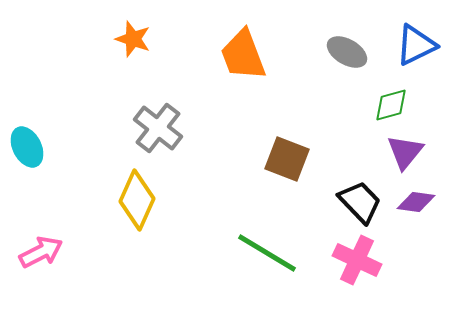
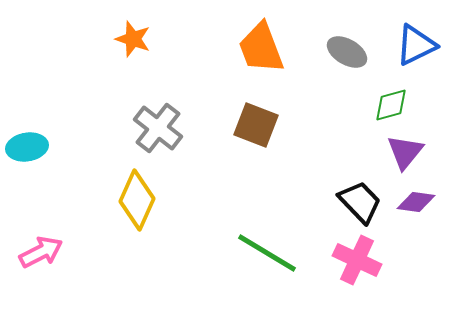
orange trapezoid: moved 18 px right, 7 px up
cyan ellipse: rotated 72 degrees counterclockwise
brown square: moved 31 px left, 34 px up
